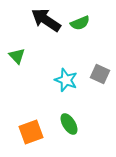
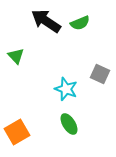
black arrow: moved 1 px down
green triangle: moved 1 px left
cyan star: moved 9 px down
orange square: moved 14 px left; rotated 10 degrees counterclockwise
